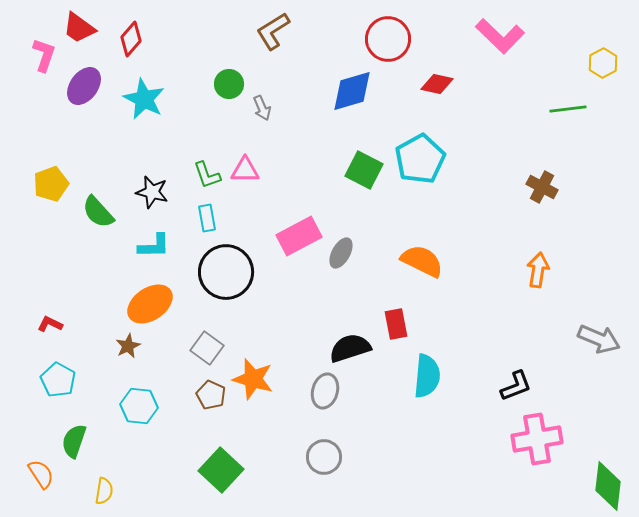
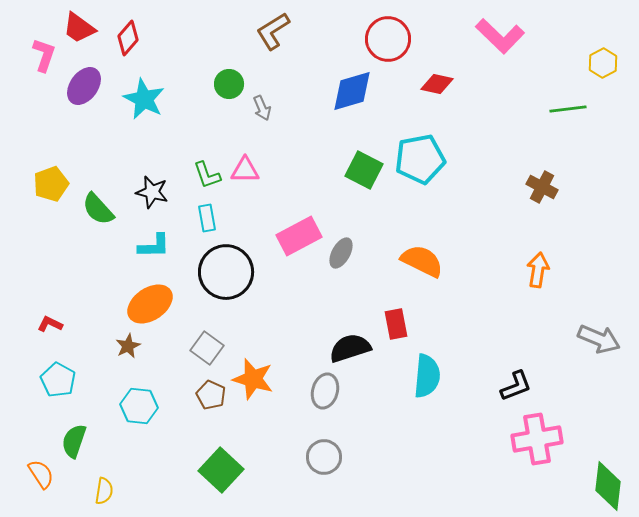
red diamond at (131, 39): moved 3 px left, 1 px up
cyan pentagon at (420, 159): rotated 18 degrees clockwise
green semicircle at (98, 212): moved 3 px up
